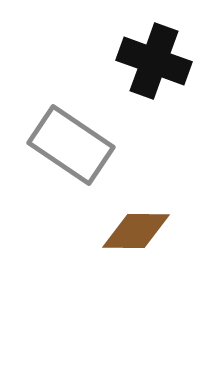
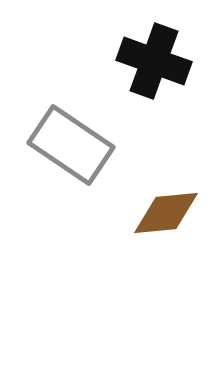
brown diamond: moved 30 px right, 18 px up; rotated 6 degrees counterclockwise
